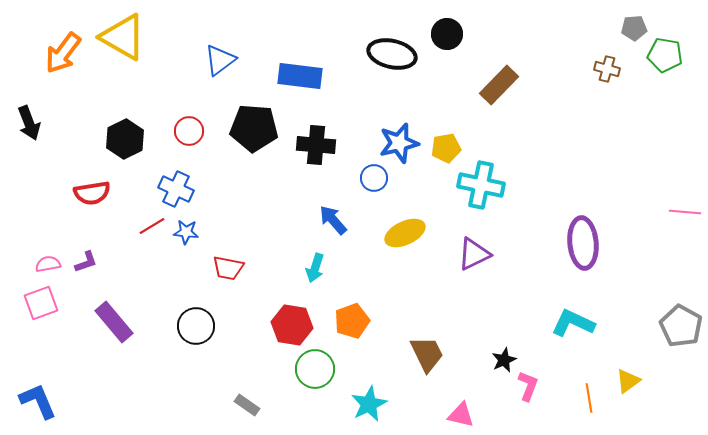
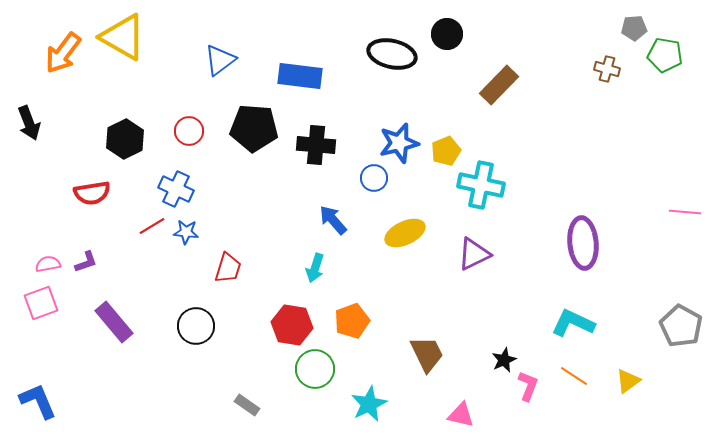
yellow pentagon at (446, 148): moved 3 px down; rotated 12 degrees counterclockwise
red trapezoid at (228, 268): rotated 84 degrees counterclockwise
orange line at (589, 398): moved 15 px left, 22 px up; rotated 48 degrees counterclockwise
